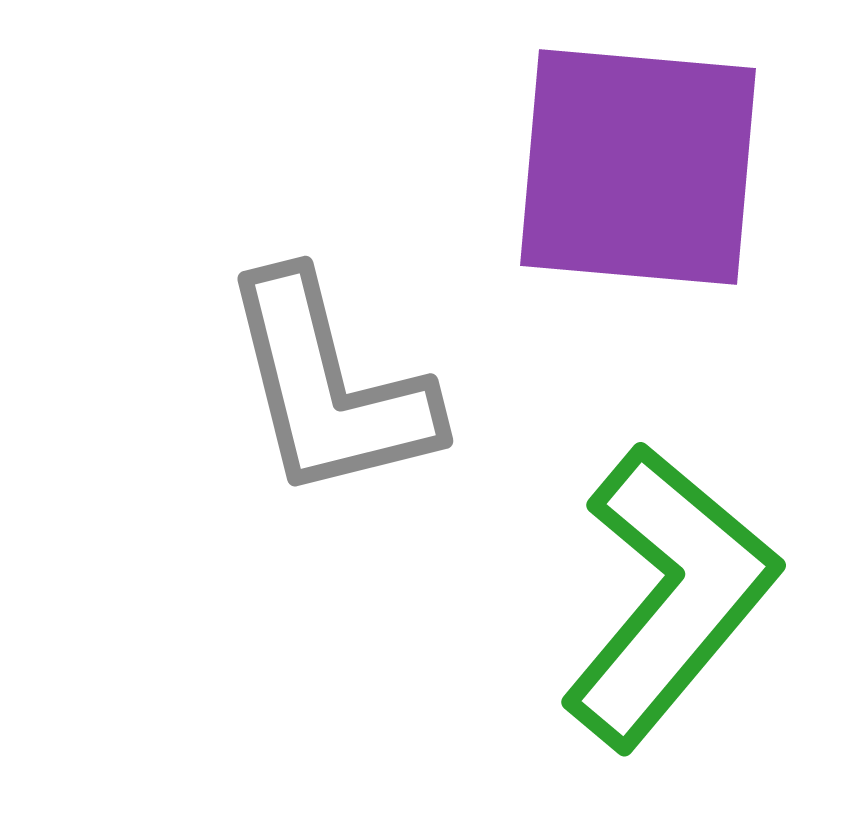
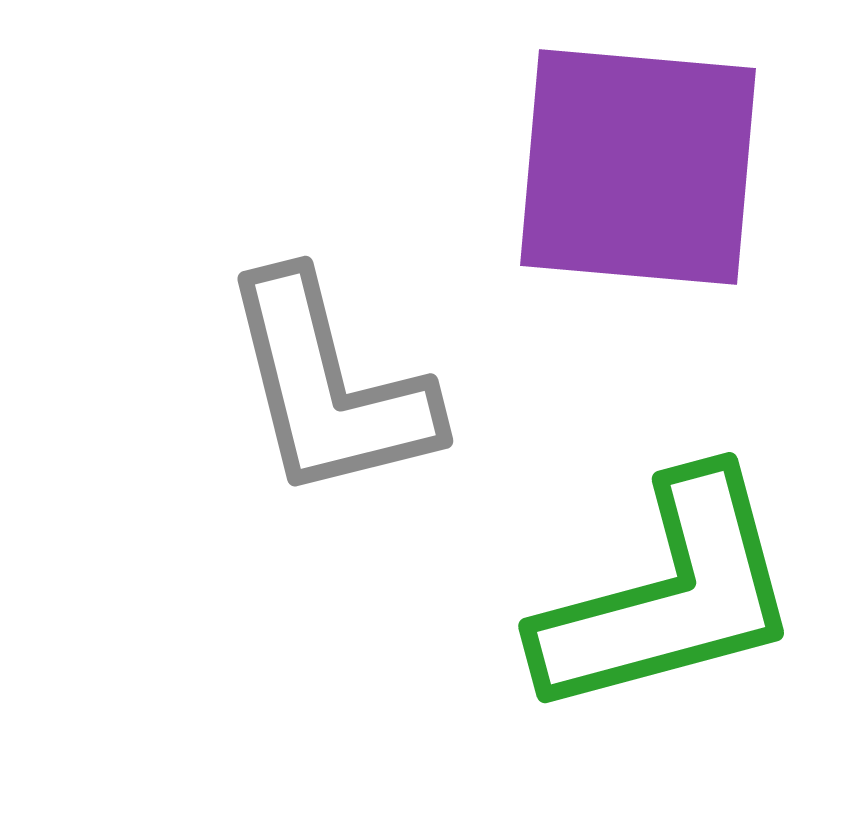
green L-shape: rotated 35 degrees clockwise
